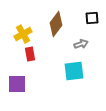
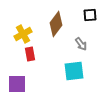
black square: moved 2 px left, 3 px up
gray arrow: rotated 72 degrees clockwise
